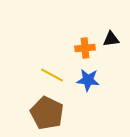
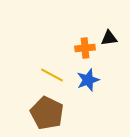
black triangle: moved 2 px left, 1 px up
blue star: rotated 25 degrees counterclockwise
